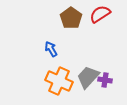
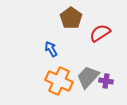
red semicircle: moved 19 px down
purple cross: moved 1 px right, 1 px down
